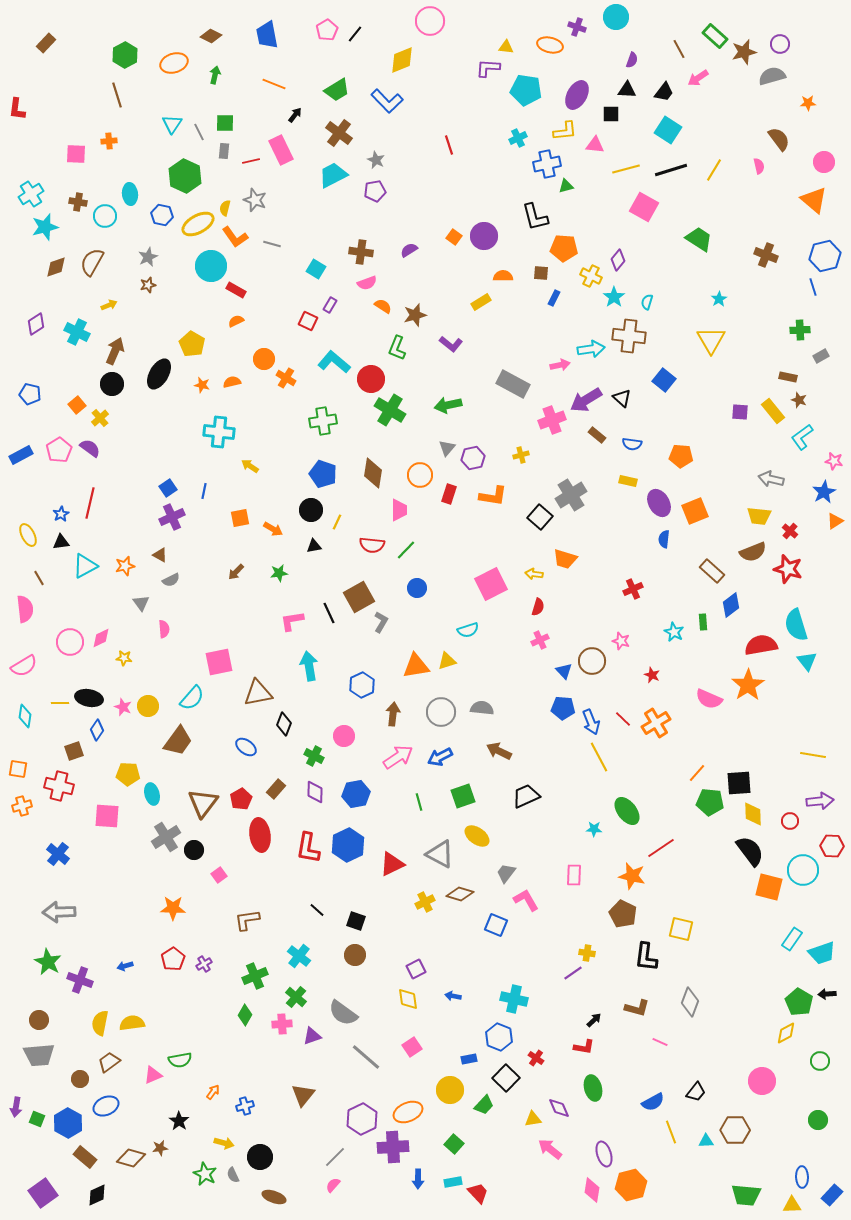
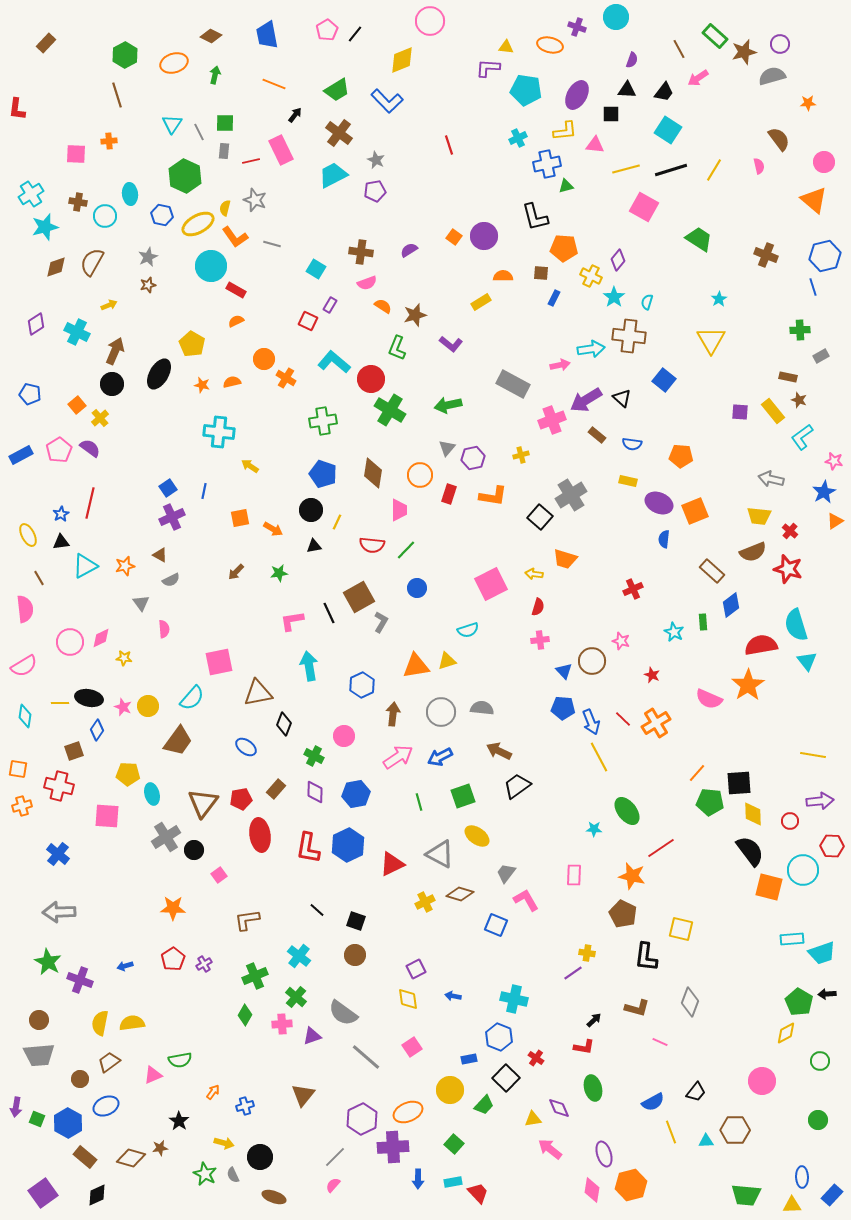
purple ellipse at (659, 503): rotated 36 degrees counterclockwise
pink cross at (540, 640): rotated 18 degrees clockwise
black trapezoid at (526, 796): moved 9 px left, 10 px up; rotated 12 degrees counterclockwise
red pentagon at (241, 799): rotated 20 degrees clockwise
cyan rectangle at (792, 939): rotated 50 degrees clockwise
